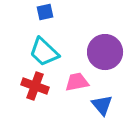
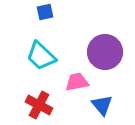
cyan trapezoid: moved 3 px left, 4 px down
red cross: moved 4 px right, 19 px down; rotated 8 degrees clockwise
